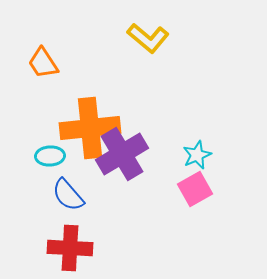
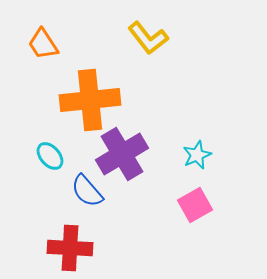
yellow L-shape: rotated 12 degrees clockwise
orange trapezoid: moved 19 px up
orange cross: moved 28 px up
cyan ellipse: rotated 52 degrees clockwise
pink square: moved 16 px down
blue semicircle: moved 19 px right, 4 px up
